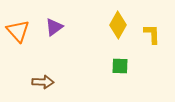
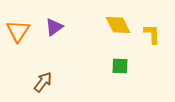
yellow diamond: rotated 56 degrees counterclockwise
orange triangle: rotated 15 degrees clockwise
brown arrow: rotated 55 degrees counterclockwise
